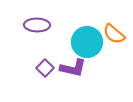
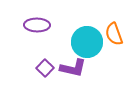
orange semicircle: rotated 30 degrees clockwise
